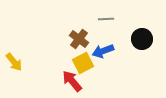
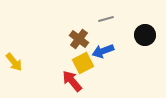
gray line: rotated 14 degrees counterclockwise
black circle: moved 3 px right, 4 px up
